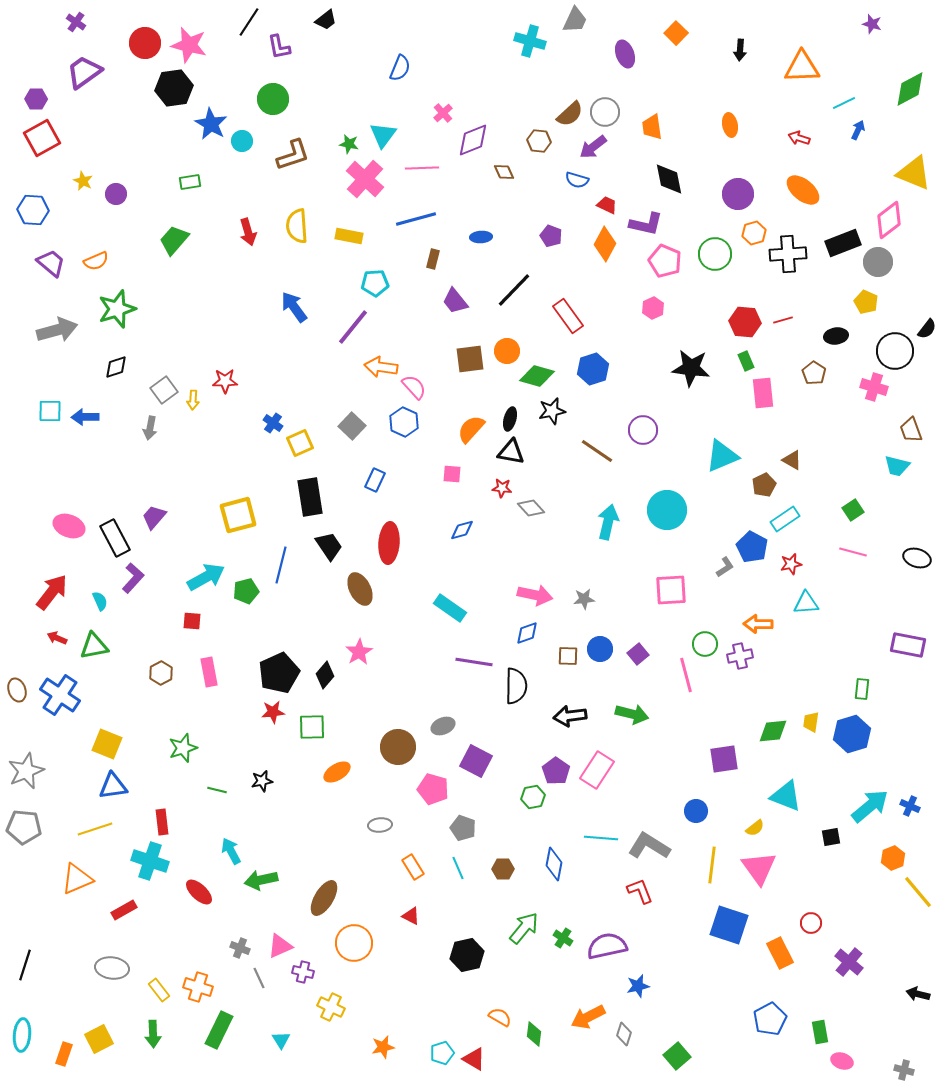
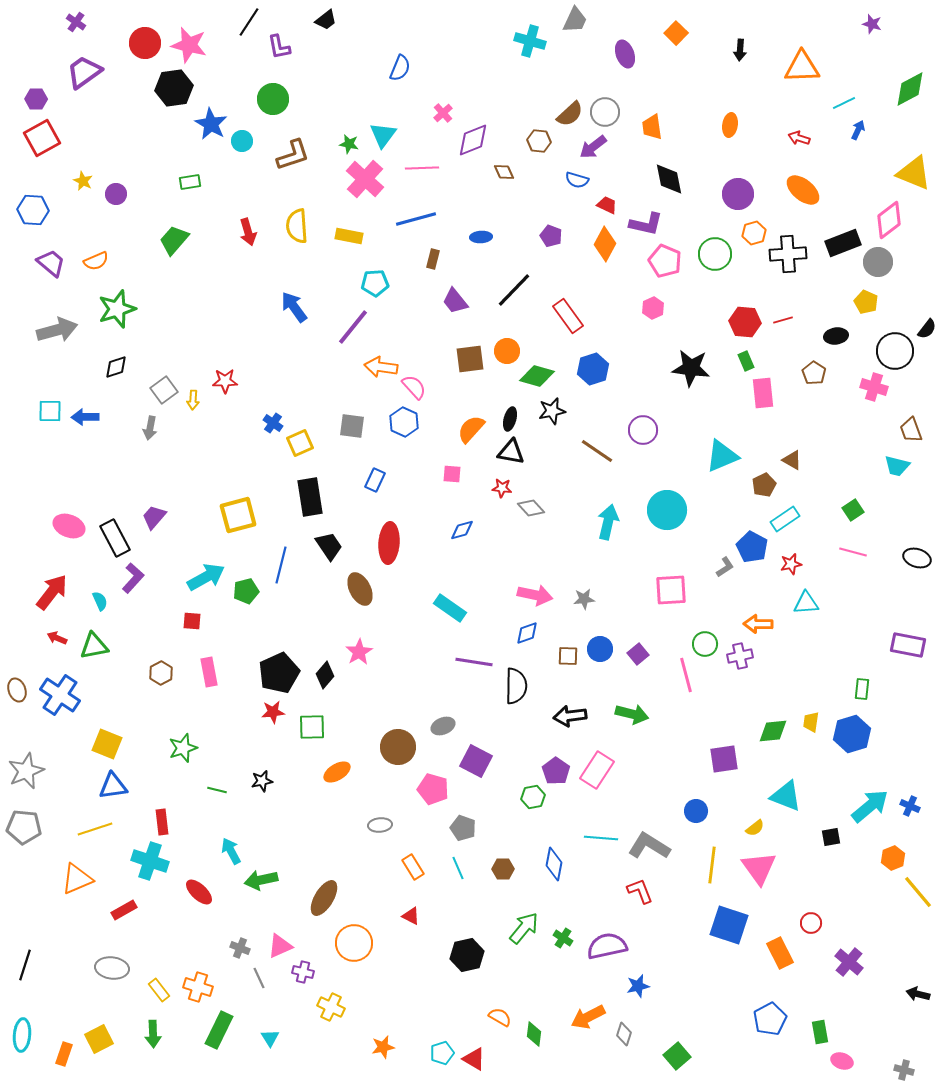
orange ellipse at (730, 125): rotated 20 degrees clockwise
gray square at (352, 426): rotated 36 degrees counterclockwise
cyan triangle at (281, 1040): moved 11 px left, 2 px up
